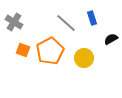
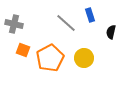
blue rectangle: moved 2 px left, 3 px up
gray cross: moved 2 px down; rotated 18 degrees counterclockwise
black semicircle: moved 7 px up; rotated 48 degrees counterclockwise
orange pentagon: moved 7 px down
